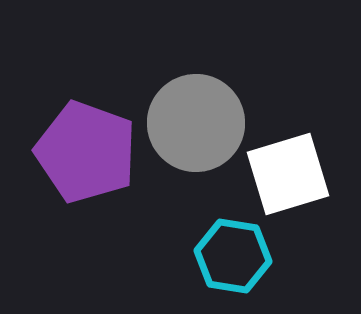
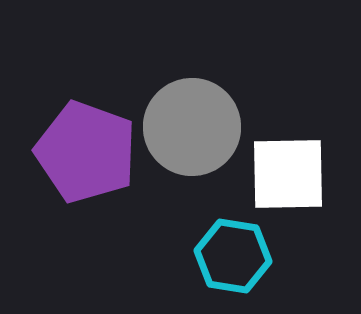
gray circle: moved 4 px left, 4 px down
white square: rotated 16 degrees clockwise
